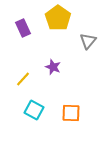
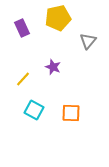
yellow pentagon: rotated 25 degrees clockwise
purple rectangle: moved 1 px left
